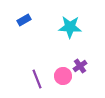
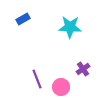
blue rectangle: moved 1 px left, 1 px up
purple cross: moved 3 px right, 3 px down
pink circle: moved 2 px left, 11 px down
